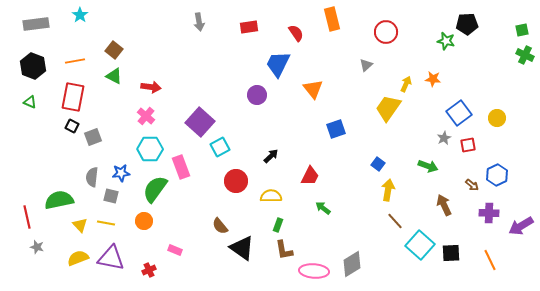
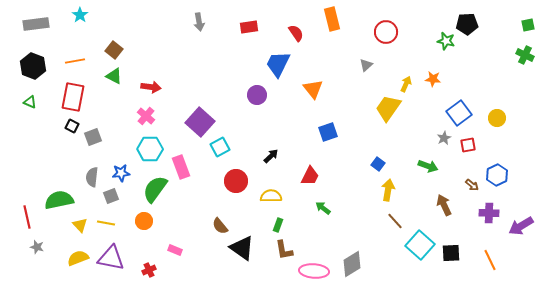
green square at (522, 30): moved 6 px right, 5 px up
blue square at (336, 129): moved 8 px left, 3 px down
gray square at (111, 196): rotated 35 degrees counterclockwise
